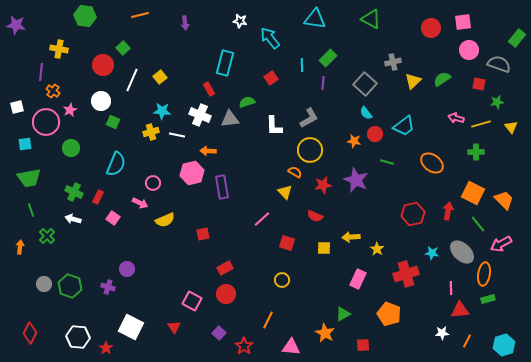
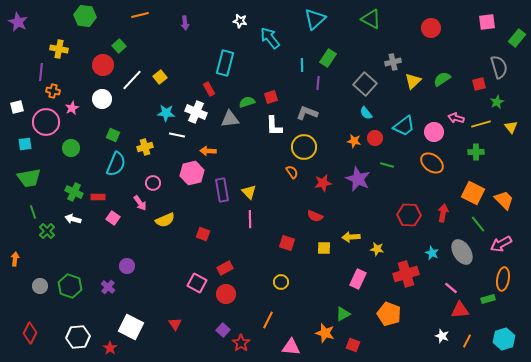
cyan triangle at (315, 19): rotated 50 degrees counterclockwise
pink square at (463, 22): moved 24 px right
purple star at (16, 25): moved 2 px right, 3 px up; rotated 18 degrees clockwise
green square at (123, 48): moved 4 px left, 2 px up
pink circle at (469, 50): moved 35 px left, 82 px down
green rectangle at (328, 58): rotated 12 degrees counterclockwise
gray semicircle at (499, 64): moved 3 px down; rotated 55 degrees clockwise
red square at (271, 78): moved 19 px down; rotated 16 degrees clockwise
white line at (132, 80): rotated 20 degrees clockwise
purple line at (323, 83): moved 5 px left
red square at (479, 84): rotated 24 degrees counterclockwise
orange cross at (53, 91): rotated 24 degrees counterclockwise
white circle at (101, 101): moved 1 px right, 2 px up
green star at (497, 102): rotated 16 degrees counterclockwise
pink star at (70, 110): moved 2 px right, 2 px up
cyan star at (162, 111): moved 4 px right, 2 px down
white cross at (200, 115): moved 4 px left, 3 px up
gray L-shape at (309, 118): moved 2 px left, 5 px up; rotated 130 degrees counterclockwise
green square at (113, 122): moved 13 px down
yellow cross at (151, 132): moved 6 px left, 15 px down
red circle at (375, 134): moved 4 px down
yellow circle at (310, 150): moved 6 px left, 3 px up
green line at (387, 162): moved 3 px down
orange semicircle at (295, 172): moved 3 px left; rotated 24 degrees clockwise
purple star at (356, 180): moved 2 px right, 1 px up
red star at (323, 185): moved 2 px up
purple rectangle at (222, 187): moved 3 px down
yellow triangle at (285, 192): moved 36 px left
red rectangle at (98, 197): rotated 64 degrees clockwise
pink arrow at (140, 203): rotated 28 degrees clockwise
green line at (31, 210): moved 2 px right, 2 px down
red arrow at (448, 211): moved 5 px left, 2 px down
red hexagon at (413, 214): moved 4 px left, 1 px down; rotated 15 degrees clockwise
pink line at (262, 219): moved 12 px left; rotated 48 degrees counterclockwise
red square at (203, 234): rotated 32 degrees clockwise
green cross at (47, 236): moved 5 px up
orange arrow at (20, 247): moved 5 px left, 12 px down
yellow star at (377, 249): rotated 24 degrees counterclockwise
gray ellipse at (462, 252): rotated 15 degrees clockwise
cyan star at (432, 253): rotated 16 degrees clockwise
purple circle at (127, 269): moved 3 px up
orange ellipse at (484, 274): moved 19 px right, 5 px down
yellow circle at (282, 280): moved 1 px left, 2 px down
gray circle at (44, 284): moved 4 px left, 2 px down
purple cross at (108, 287): rotated 24 degrees clockwise
pink line at (451, 288): rotated 48 degrees counterclockwise
pink square at (192, 301): moved 5 px right, 18 px up
red triangle at (174, 327): moved 1 px right, 3 px up
purple square at (219, 333): moved 4 px right, 3 px up
orange star at (325, 333): rotated 12 degrees counterclockwise
white star at (442, 333): moved 3 px down; rotated 24 degrees clockwise
white hexagon at (78, 337): rotated 10 degrees counterclockwise
red square at (363, 345): moved 10 px left; rotated 24 degrees clockwise
cyan hexagon at (504, 345): moved 6 px up
red star at (244, 346): moved 3 px left, 3 px up
red star at (106, 348): moved 4 px right
